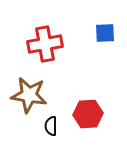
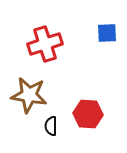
blue square: moved 2 px right
red cross: rotated 8 degrees counterclockwise
red hexagon: rotated 8 degrees clockwise
